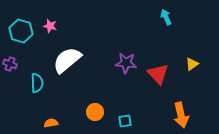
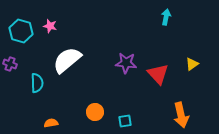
cyan arrow: rotated 35 degrees clockwise
